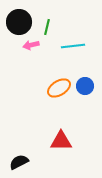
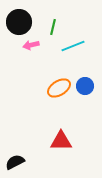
green line: moved 6 px right
cyan line: rotated 15 degrees counterclockwise
black semicircle: moved 4 px left
